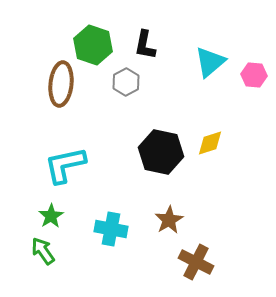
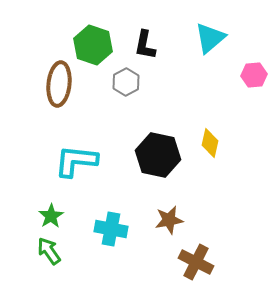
cyan triangle: moved 24 px up
pink hexagon: rotated 10 degrees counterclockwise
brown ellipse: moved 2 px left
yellow diamond: rotated 60 degrees counterclockwise
black hexagon: moved 3 px left, 3 px down
cyan L-shape: moved 11 px right, 4 px up; rotated 18 degrees clockwise
brown star: rotated 20 degrees clockwise
green arrow: moved 6 px right
